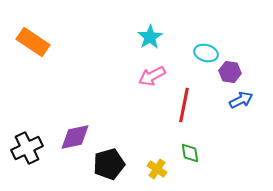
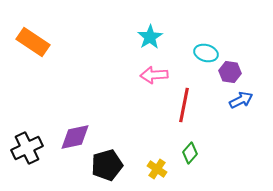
pink arrow: moved 2 px right, 1 px up; rotated 24 degrees clockwise
green diamond: rotated 50 degrees clockwise
black pentagon: moved 2 px left, 1 px down
